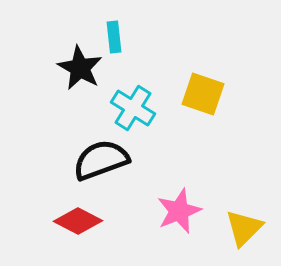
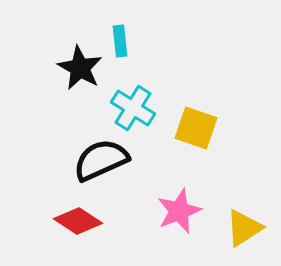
cyan rectangle: moved 6 px right, 4 px down
yellow square: moved 7 px left, 34 px down
black semicircle: rotated 4 degrees counterclockwise
red diamond: rotated 6 degrees clockwise
yellow triangle: rotated 12 degrees clockwise
